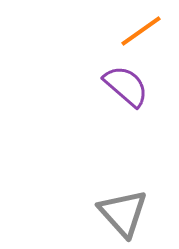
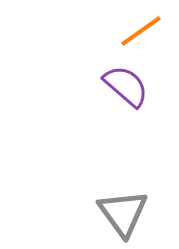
gray triangle: rotated 6 degrees clockwise
